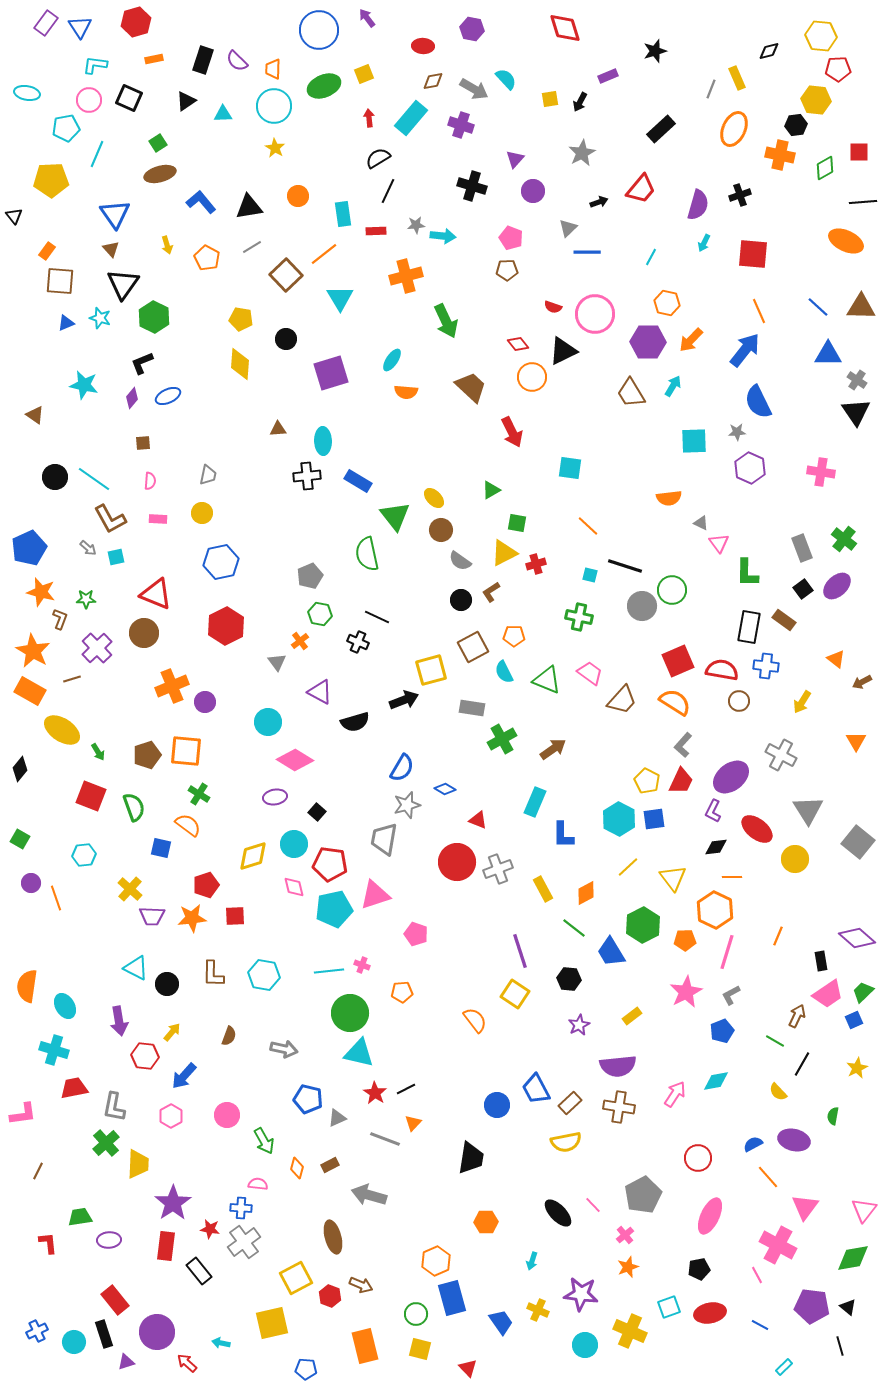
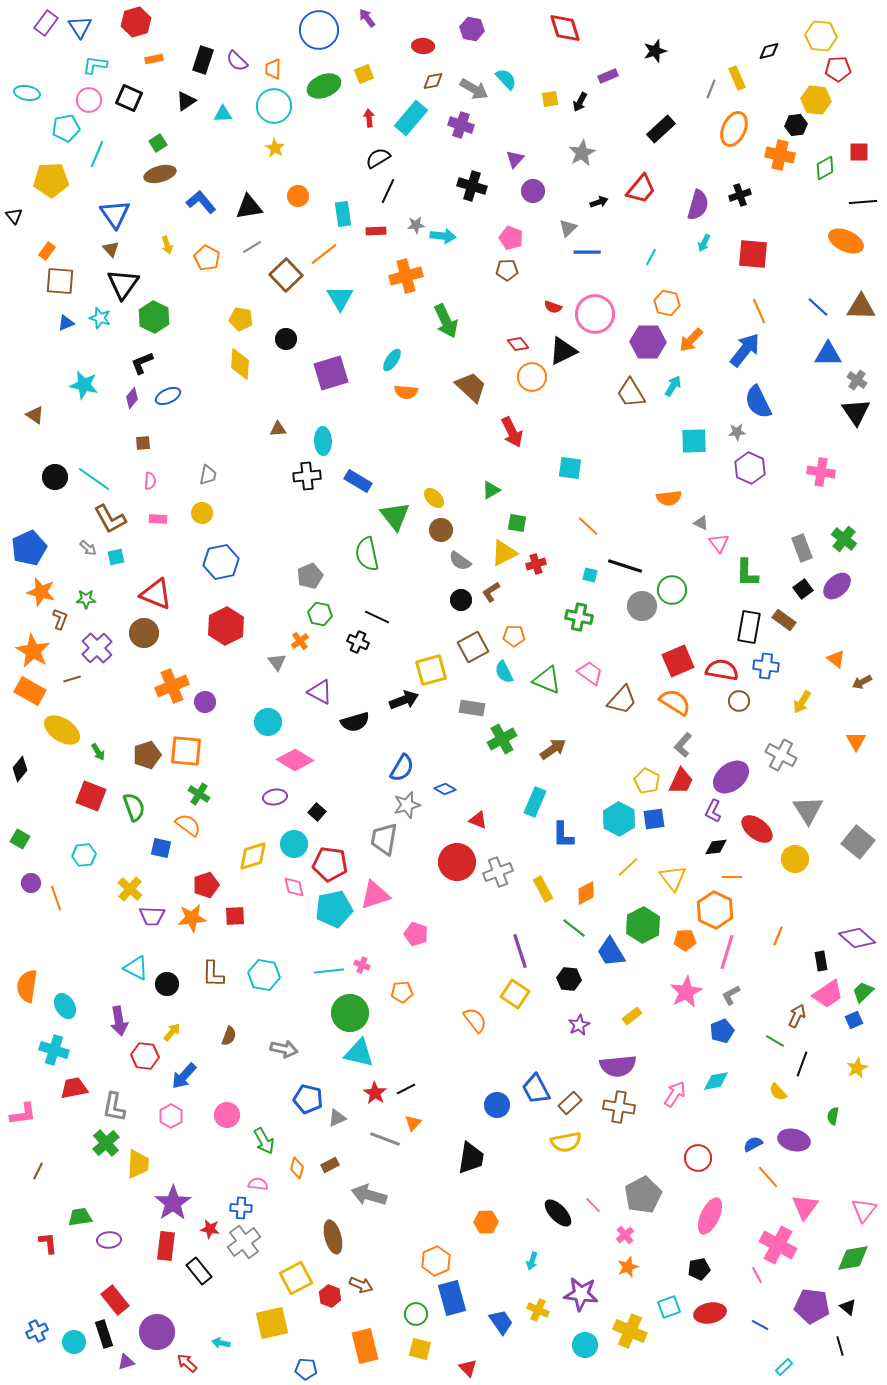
gray cross at (498, 869): moved 3 px down
black line at (802, 1064): rotated 10 degrees counterclockwise
